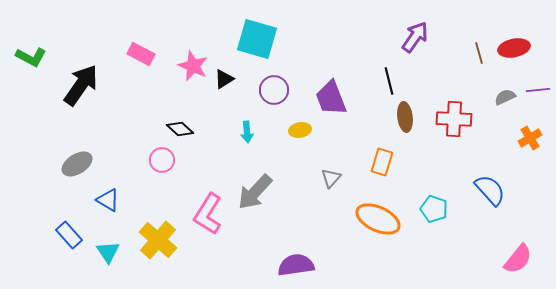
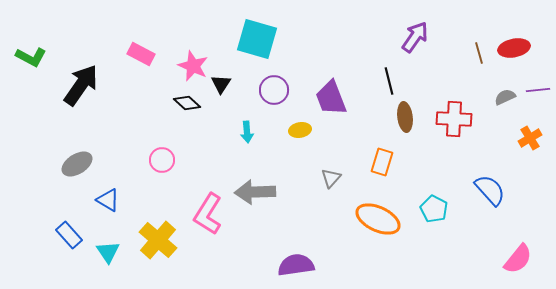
black triangle: moved 3 px left, 5 px down; rotated 25 degrees counterclockwise
black diamond: moved 7 px right, 26 px up
gray arrow: rotated 45 degrees clockwise
cyan pentagon: rotated 8 degrees clockwise
